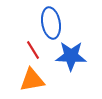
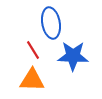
blue star: moved 2 px right
orange triangle: rotated 12 degrees clockwise
